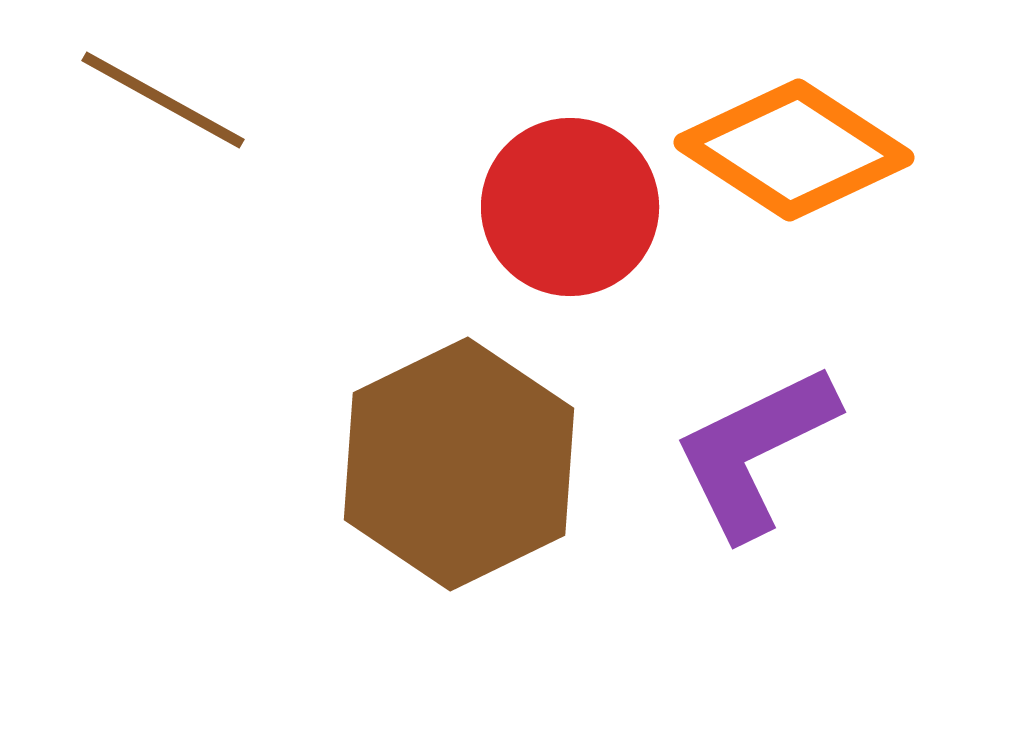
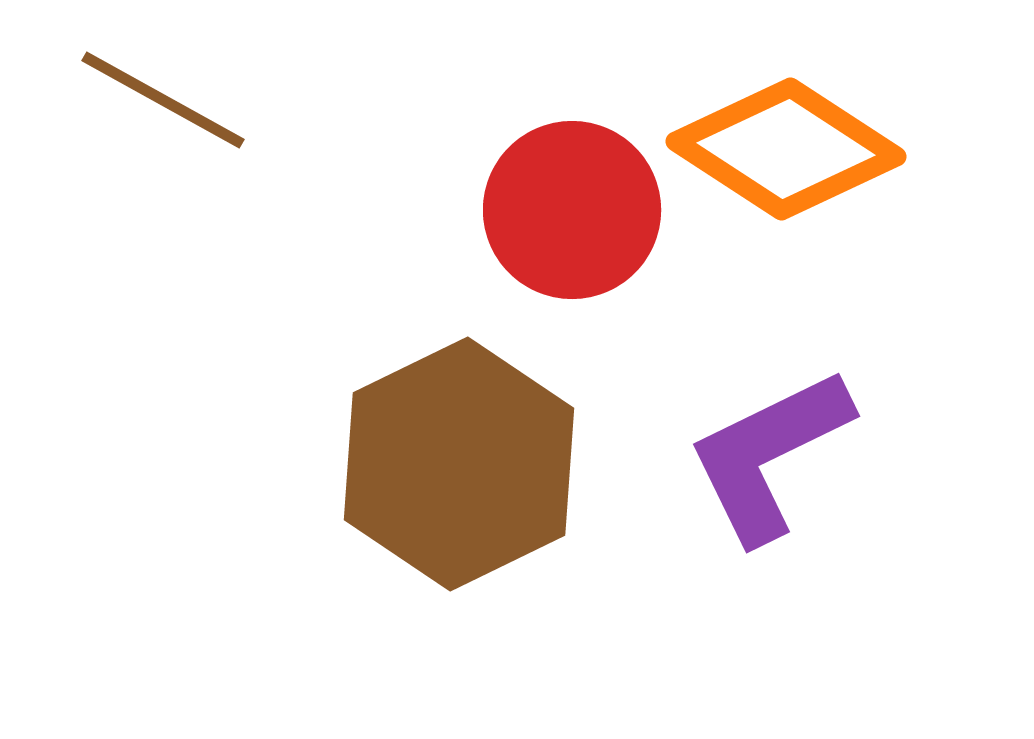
orange diamond: moved 8 px left, 1 px up
red circle: moved 2 px right, 3 px down
purple L-shape: moved 14 px right, 4 px down
